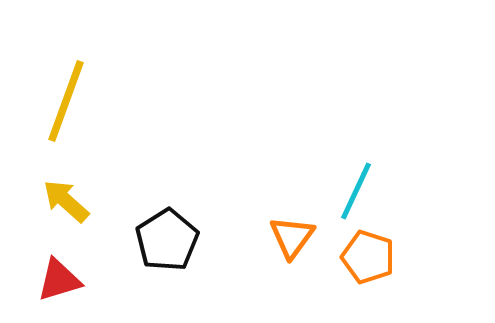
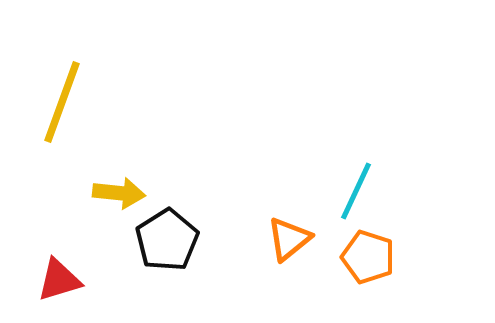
yellow line: moved 4 px left, 1 px down
yellow arrow: moved 53 px right, 8 px up; rotated 144 degrees clockwise
orange triangle: moved 3 px left, 2 px down; rotated 15 degrees clockwise
